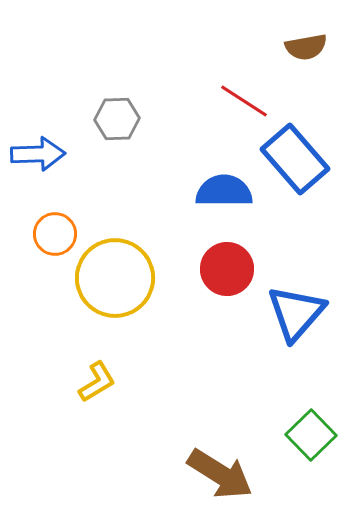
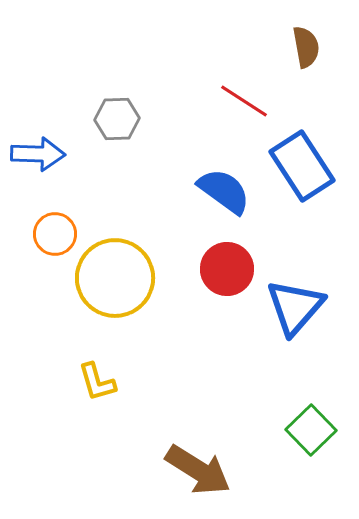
brown semicircle: rotated 90 degrees counterclockwise
blue arrow: rotated 4 degrees clockwise
blue rectangle: moved 7 px right, 7 px down; rotated 8 degrees clockwise
blue semicircle: rotated 36 degrees clockwise
blue triangle: moved 1 px left, 6 px up
yellow L-shape: rotated 105 degrees clockwise
green square: moved 5 px up
brown arrow: moved 22 px left, 4 px up
